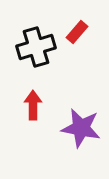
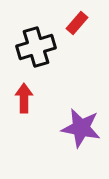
red rectangle: moved 9 px up
red arrow: moved 9 px left, 7 px up
